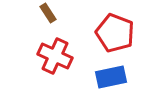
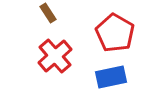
red pentagon: rotated 9 degrees clockwise
red cross: rotated 24 degrees clockwise
